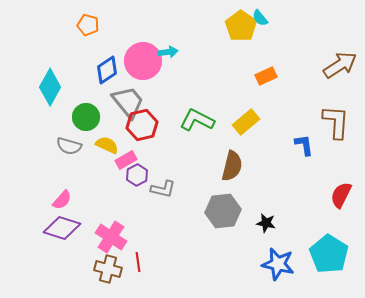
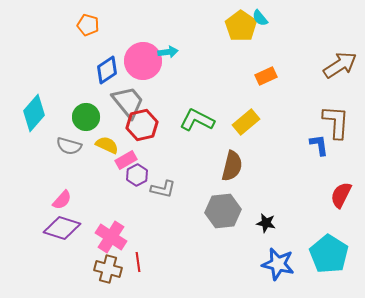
cyan diamond: moved 16 px left, 26 px down; rotated 12 degrees clockwise
blue L-shape: moved 15 px right
